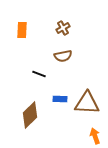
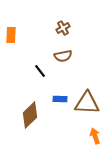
orange rectangle: moved 11 px left, 5 px down
black line: moved 1 px right, 3 px up; rotated 32 degrees clockwise
